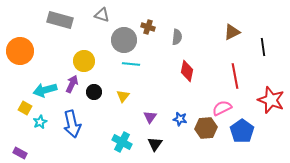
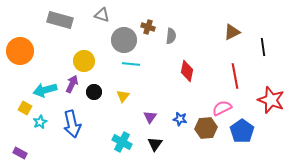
gray semicircle: moved 6 px left, 1 px up
